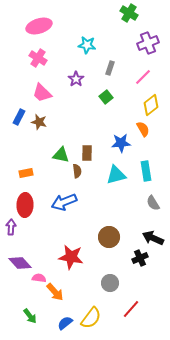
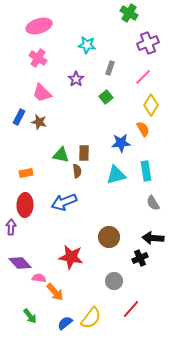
yellow diamond: rotated 20 degrees counterclockwise
brown rectangle: moved 3 px left
black arrow: rotated 20 degrees counterclockwise
gray circle: moved 4 px right, 2 px up
